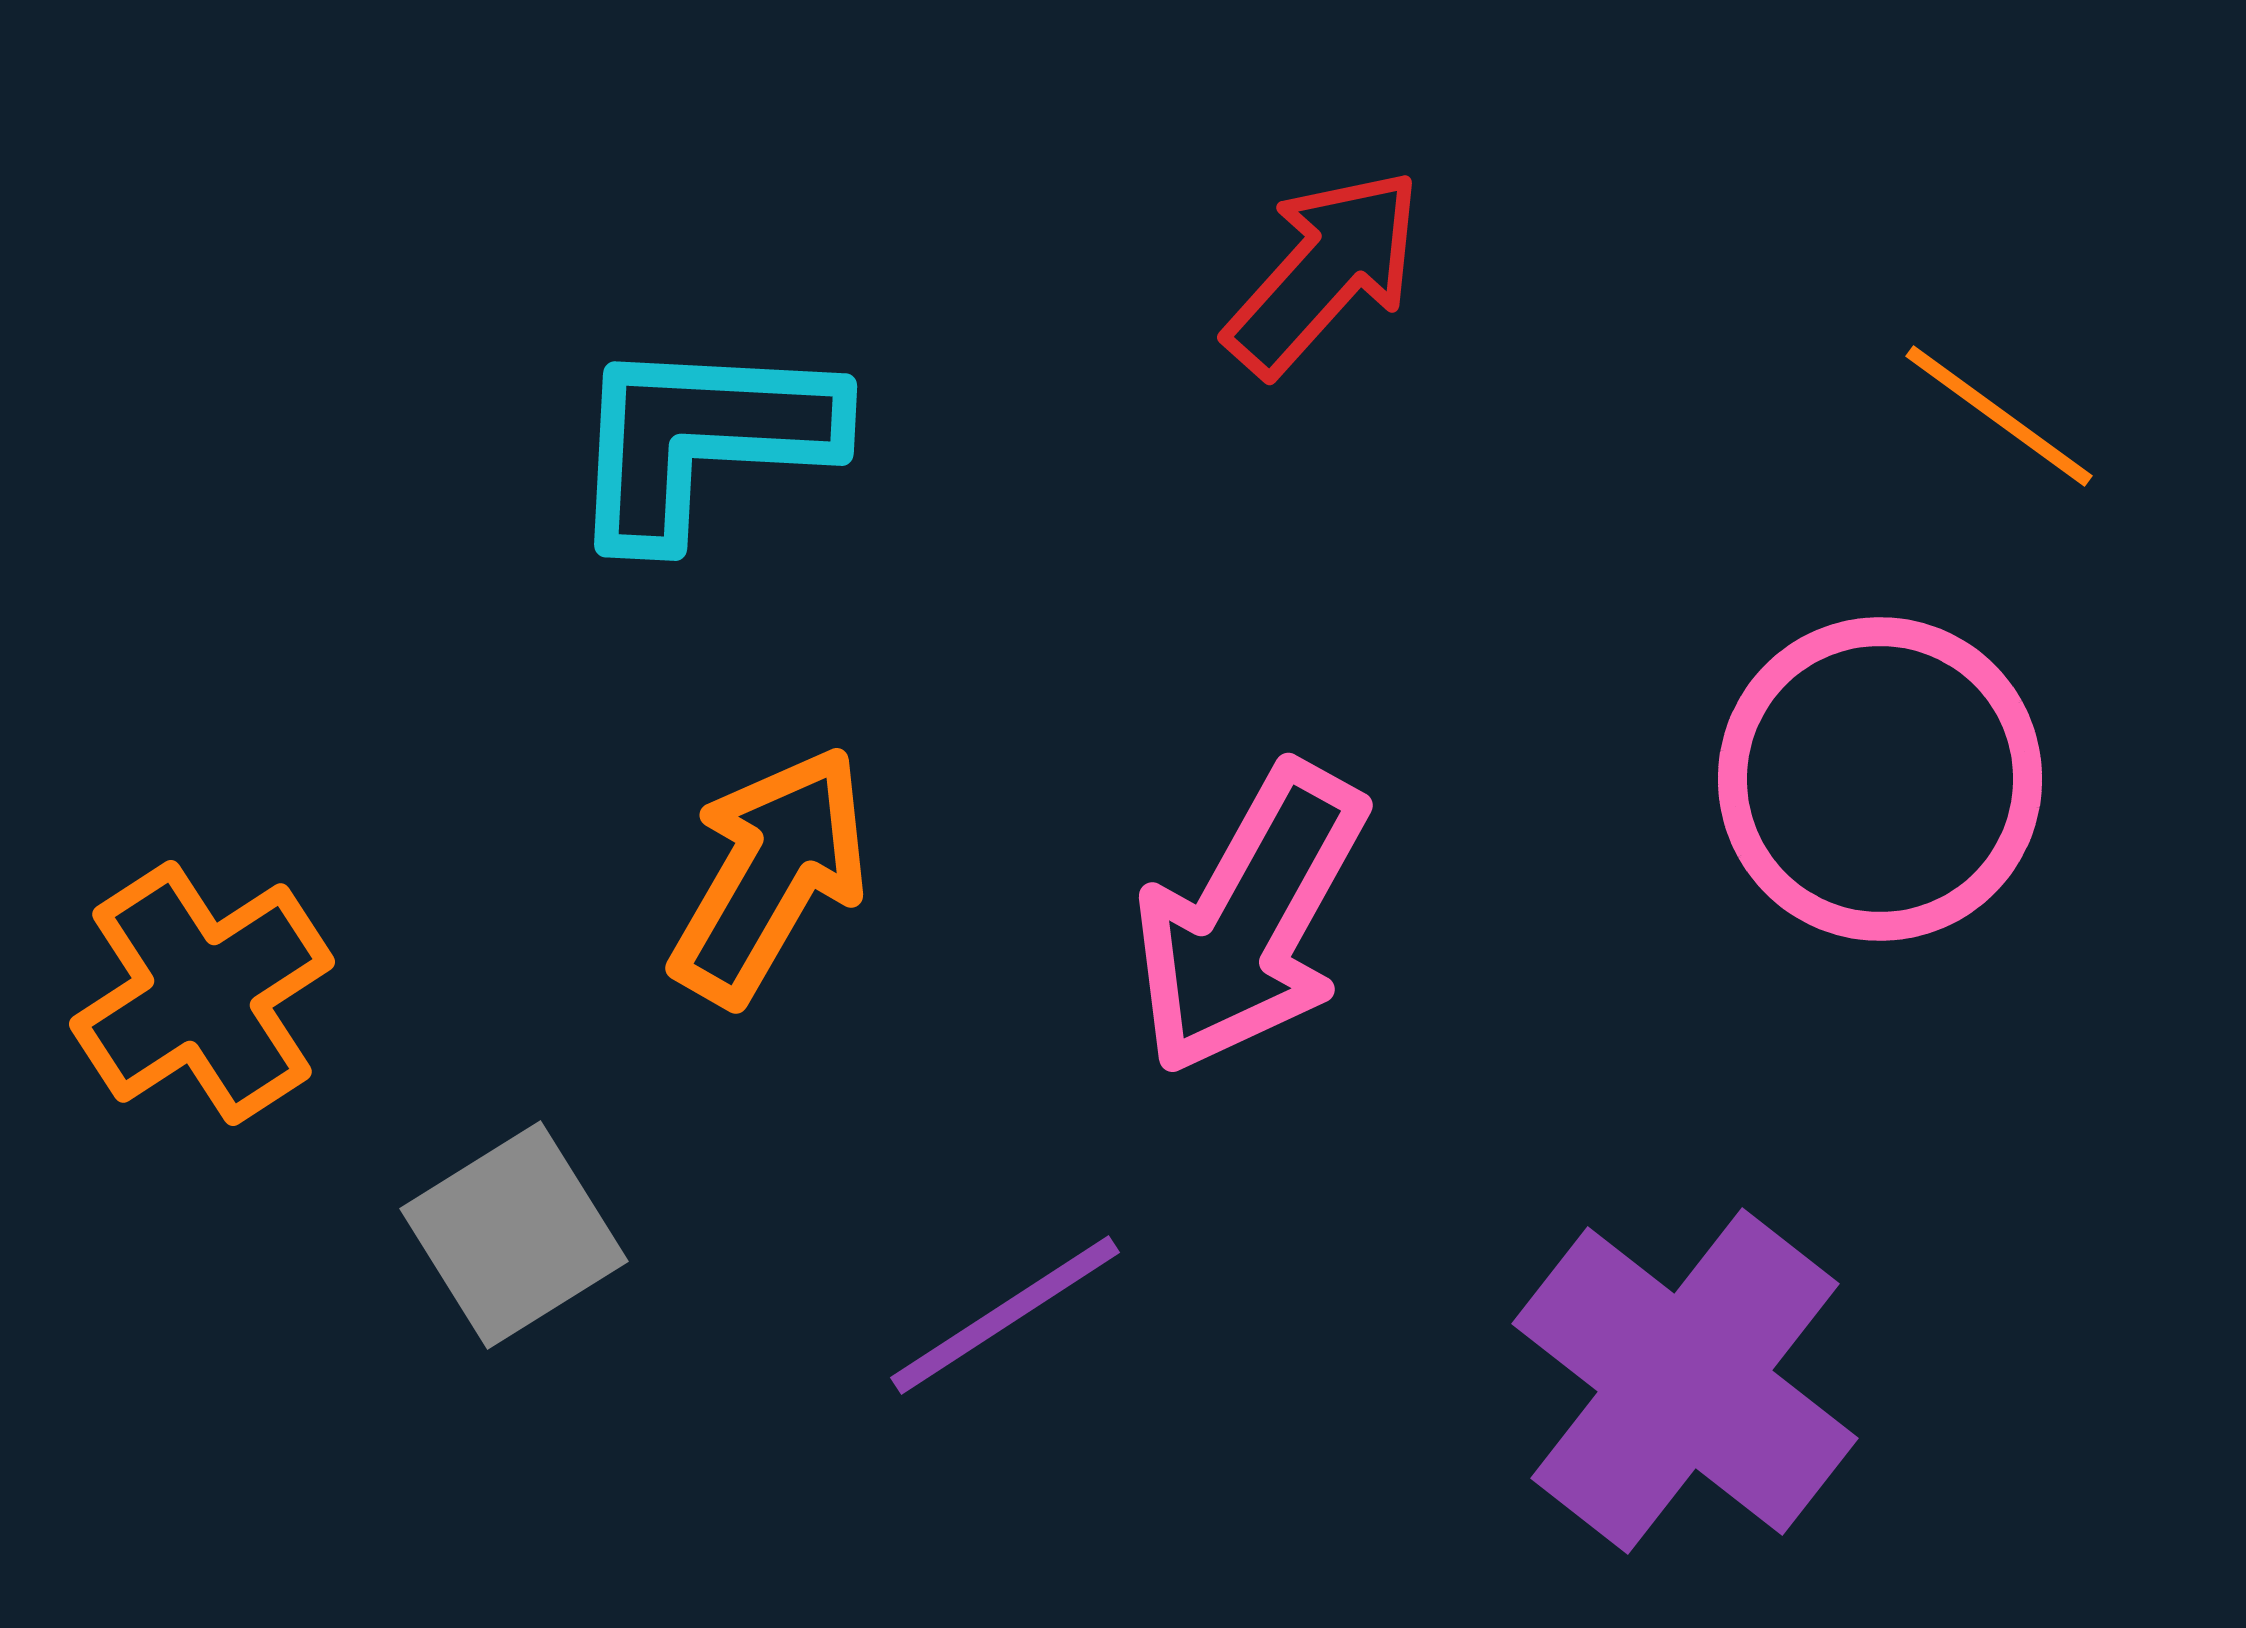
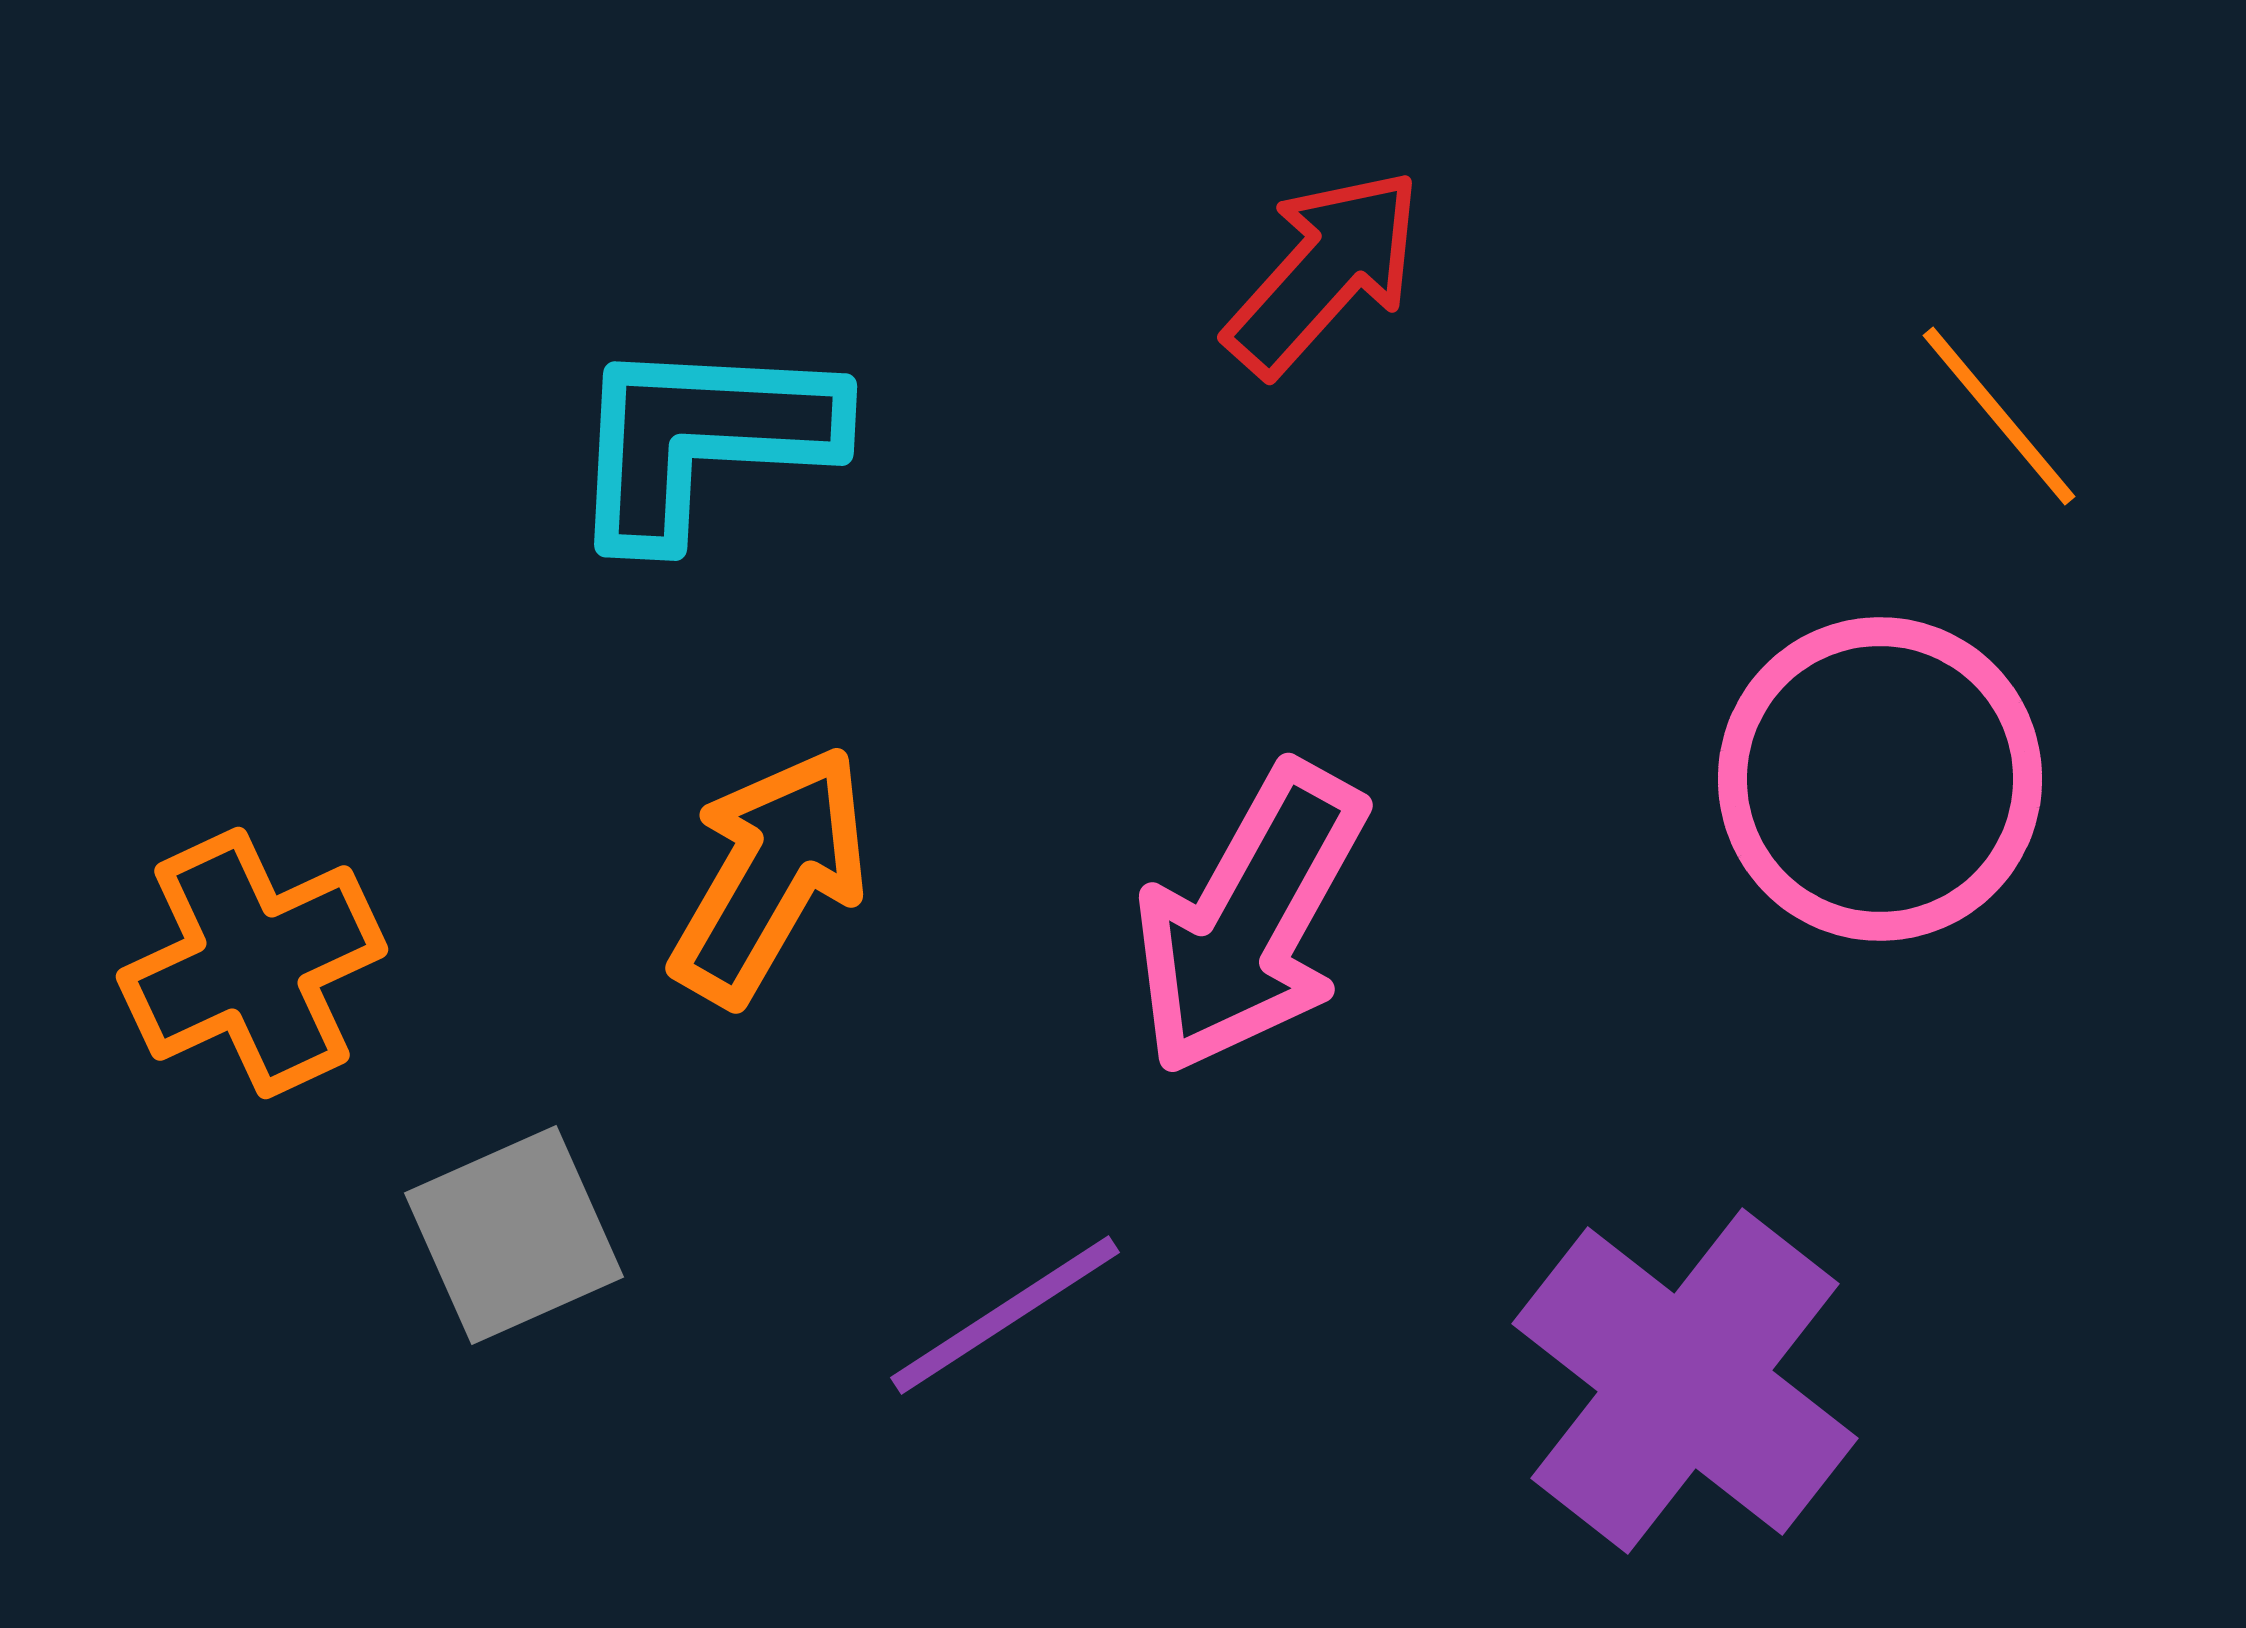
orange line: rotated 14 degrees clockwise
orange cross: moved 50 px right, 30 px up; rotated 8 degrees clockwise
gray square: rotated 8 degrees clockwise
